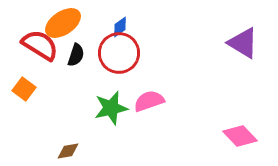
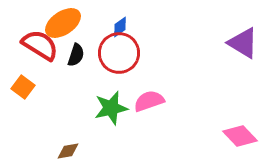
orange square: moved 1 px left, 2 px up
